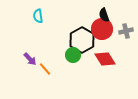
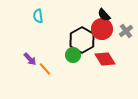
black semicircle: rotated 24 degrees counterclockwise
gray cross: rotated 24 degrees counterclockwise
